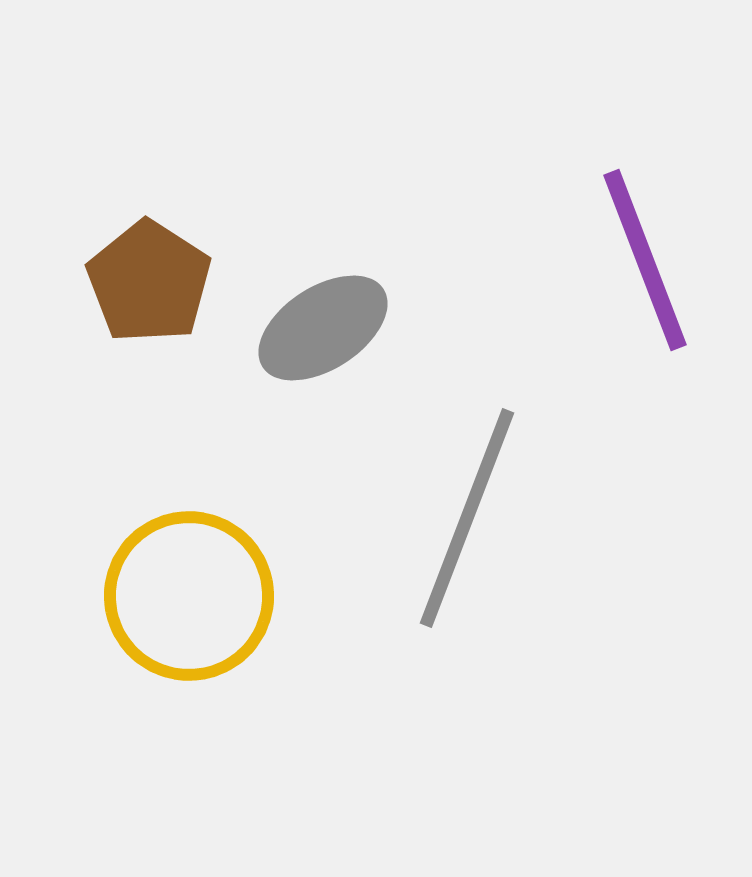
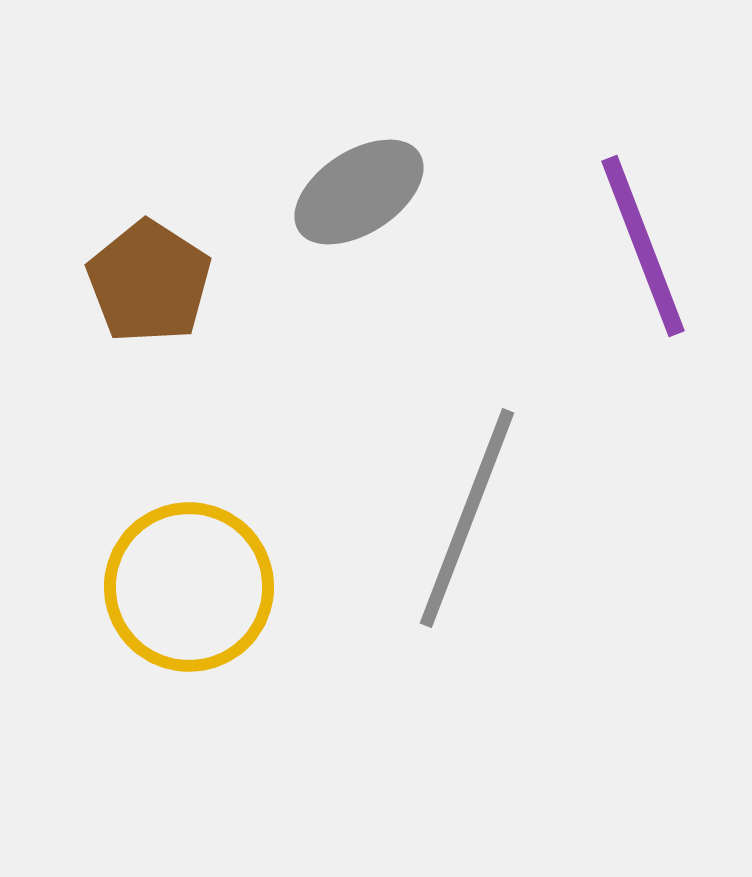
purple line: moved 2 px left, 14 px up
gray ellipse: moved 36 px right, 136 px up
yellow circle: moved 9 px up
